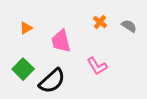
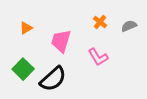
gray semicircle: rotated 56 degrees counterclockwise
pink trapezoid: rotated 30 degrees clockwise
pink L-shape: moved 1 px right, 9 px up
black semicircle: moved 1 px right, 2 px up
